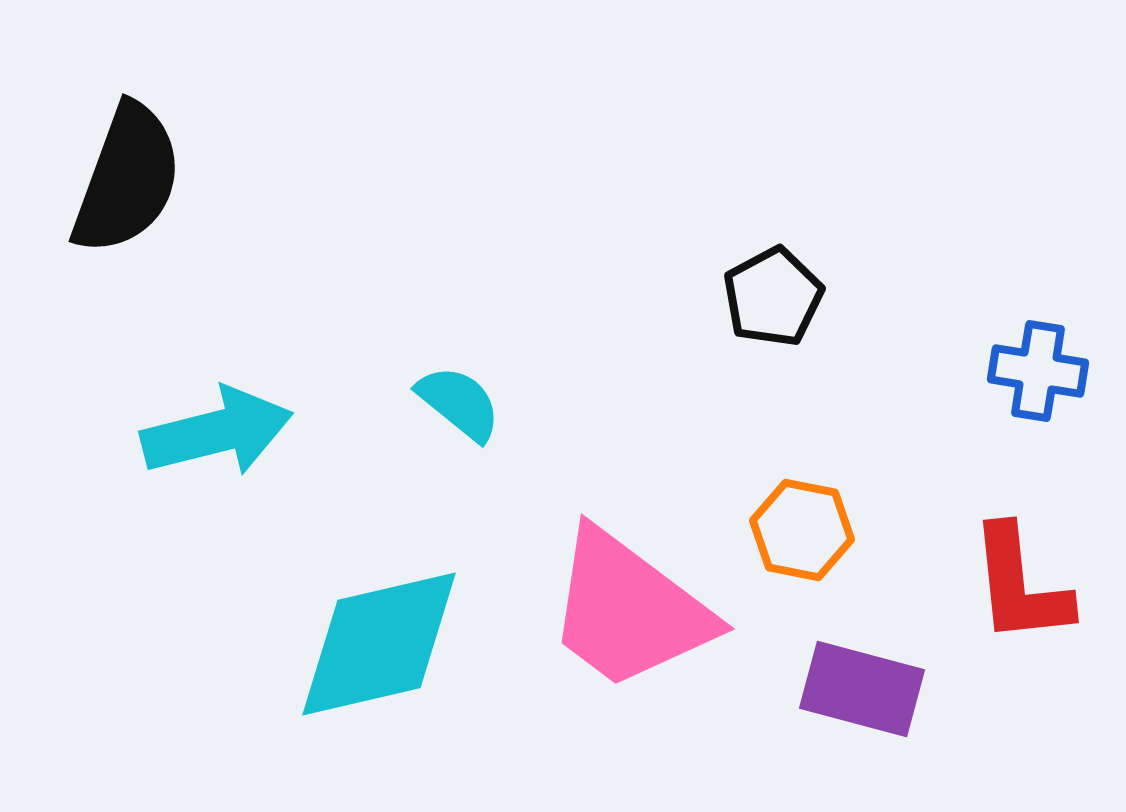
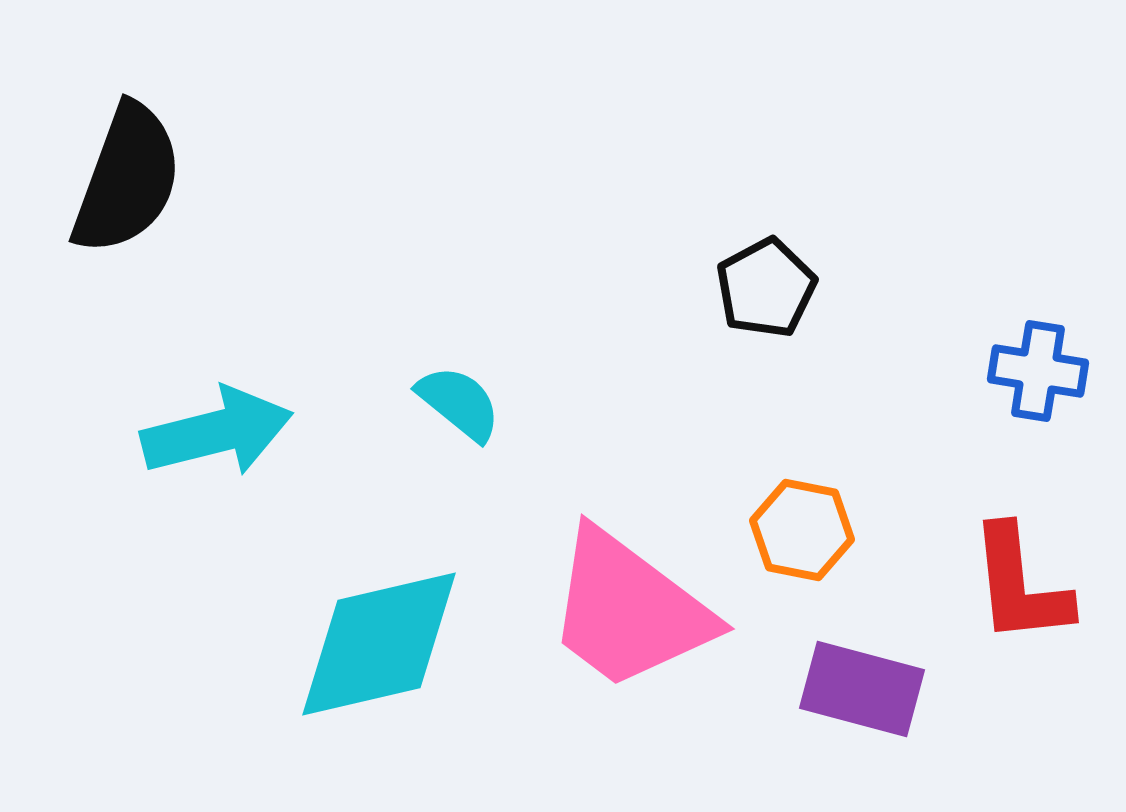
black pentagon: moved 7 px left, 9 px up
